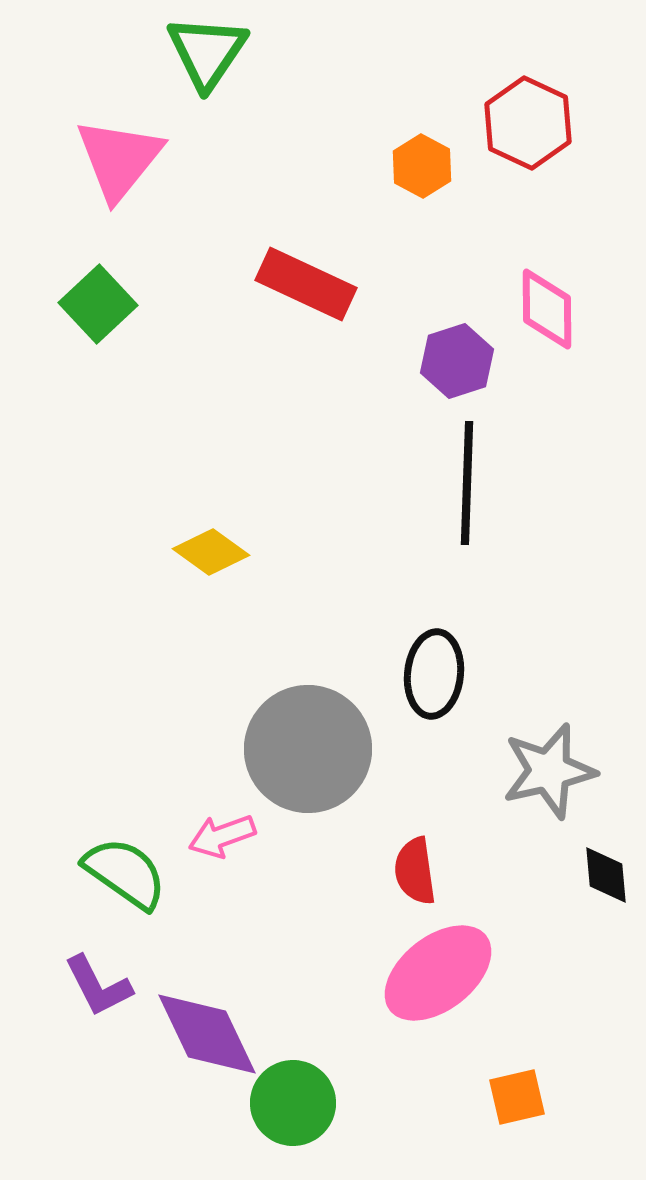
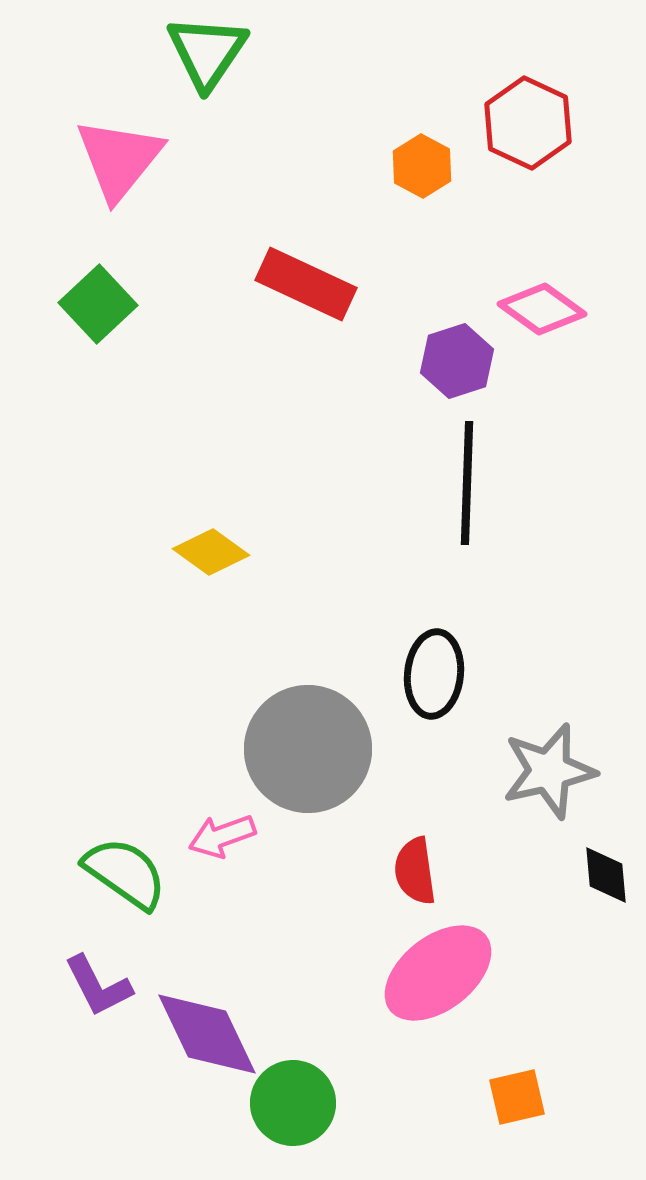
pink diamond: moved 5 px left; rotated 54 degrees counterclockwise
